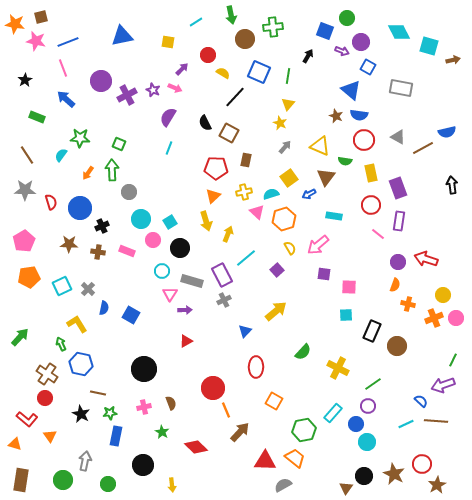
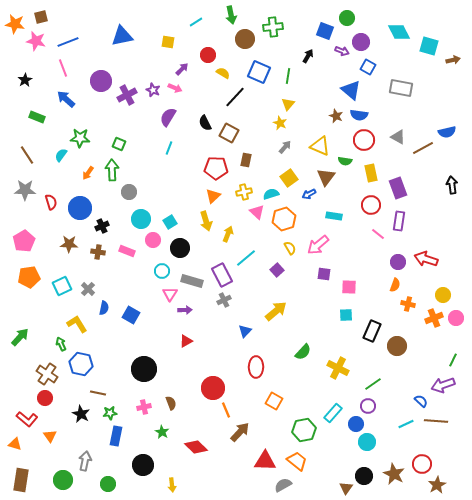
orange trapezoid at (295, 458): moved 2 px right, 3 px down
